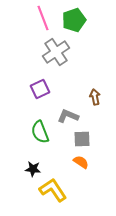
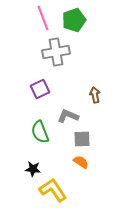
gray cross: rotated 24 degrees clockwise
brown arrow: moved 2 px up
